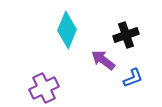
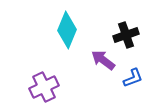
purple cross: moved 1 px up
